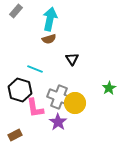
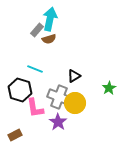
gray rectangle: moved 21 px right, 19 px down
black triangle: moved 2 px right, 17 px down; rotated 32 degrees clockwise
